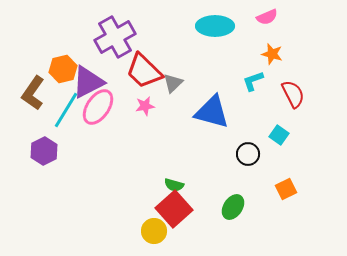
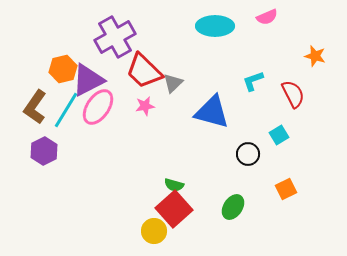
orange star: moved 43 px right, 2 px down
purple triangle: moved 2 px up
brown L-shape: moved 2 px right, 14 px down
cyan square: rotated 24 degrees clockwise
